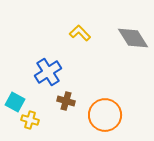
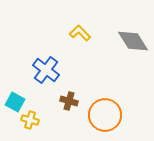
gray diamond: moved 3 px down
blue cross: moved 2 px left, 2 px up; rotated 20 degrees counterclockwise
brown cross: moved 3 px right
